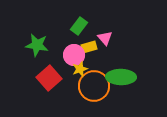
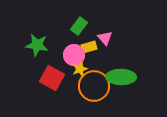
red square: moved 3 px right; rotated 20 degrees counterclockwise
